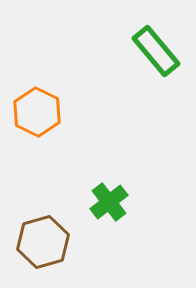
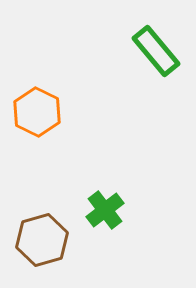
green cross: moved 4 px left, 8 px down
brown hexagon: moved 1 px left, 2 px up
